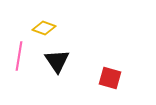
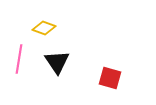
pink line: moved 3 px down
black triangle: moved 1 px down
